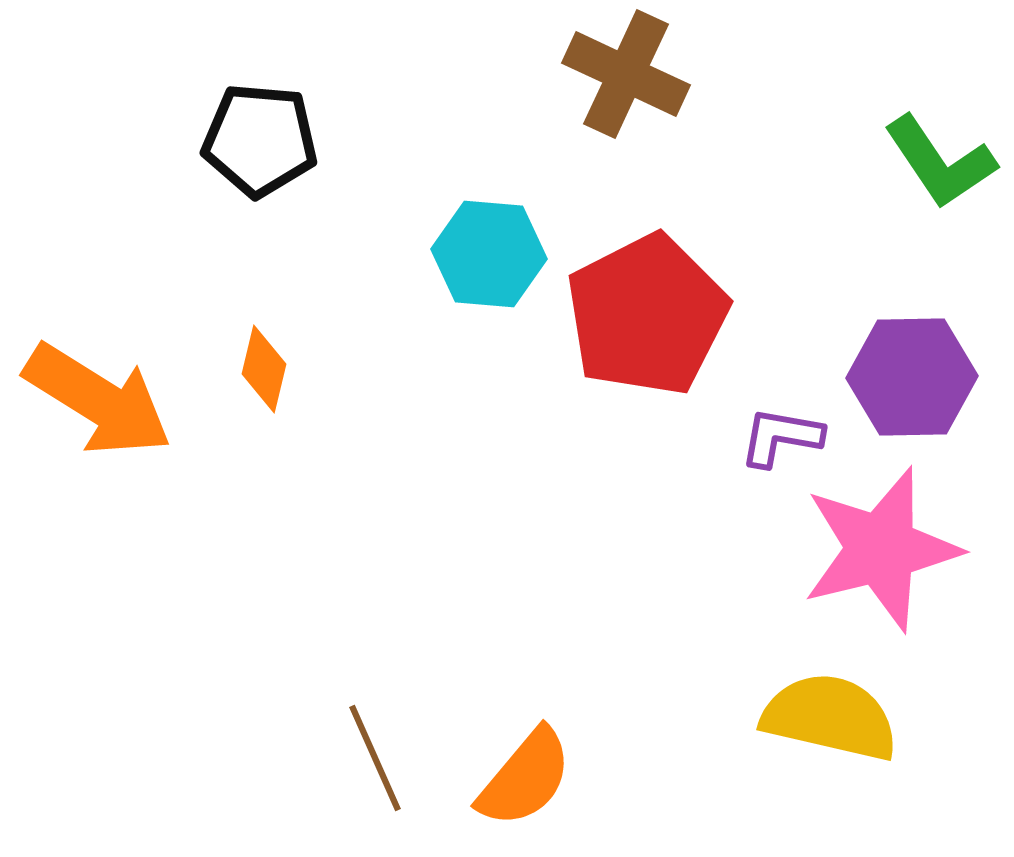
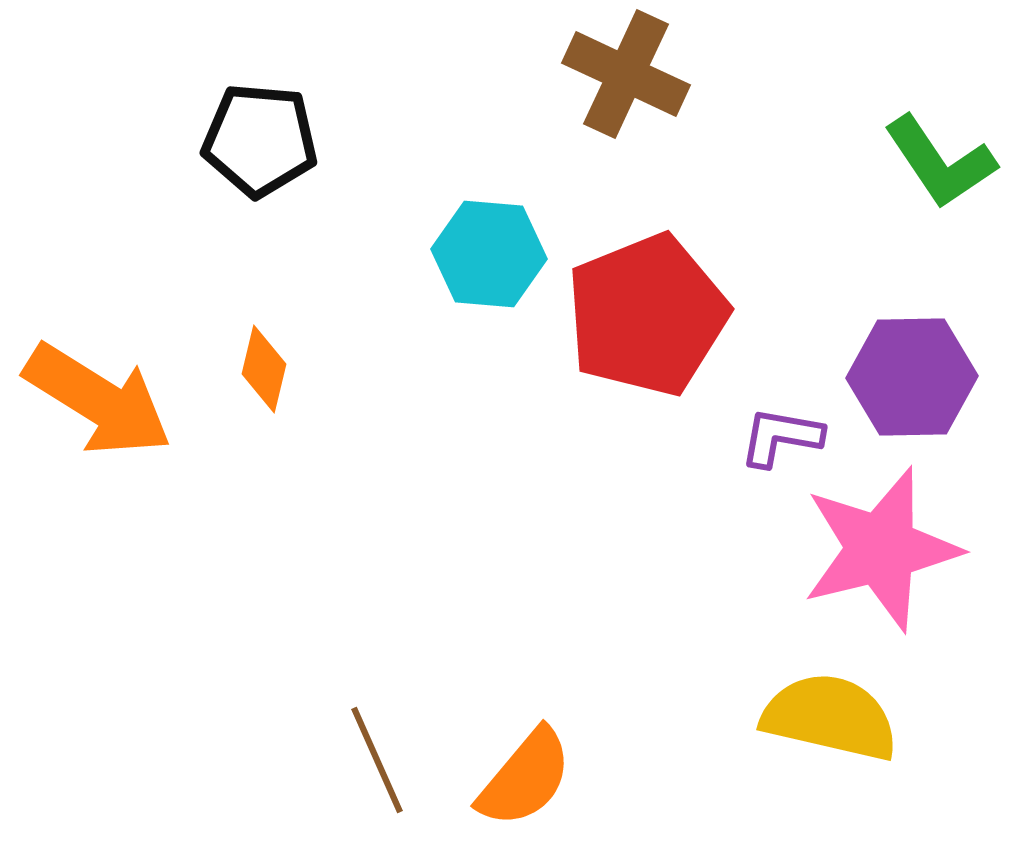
red pentagon: rotated 5 degrees clockwise
brown line: moved 2 px right, 2 px down
